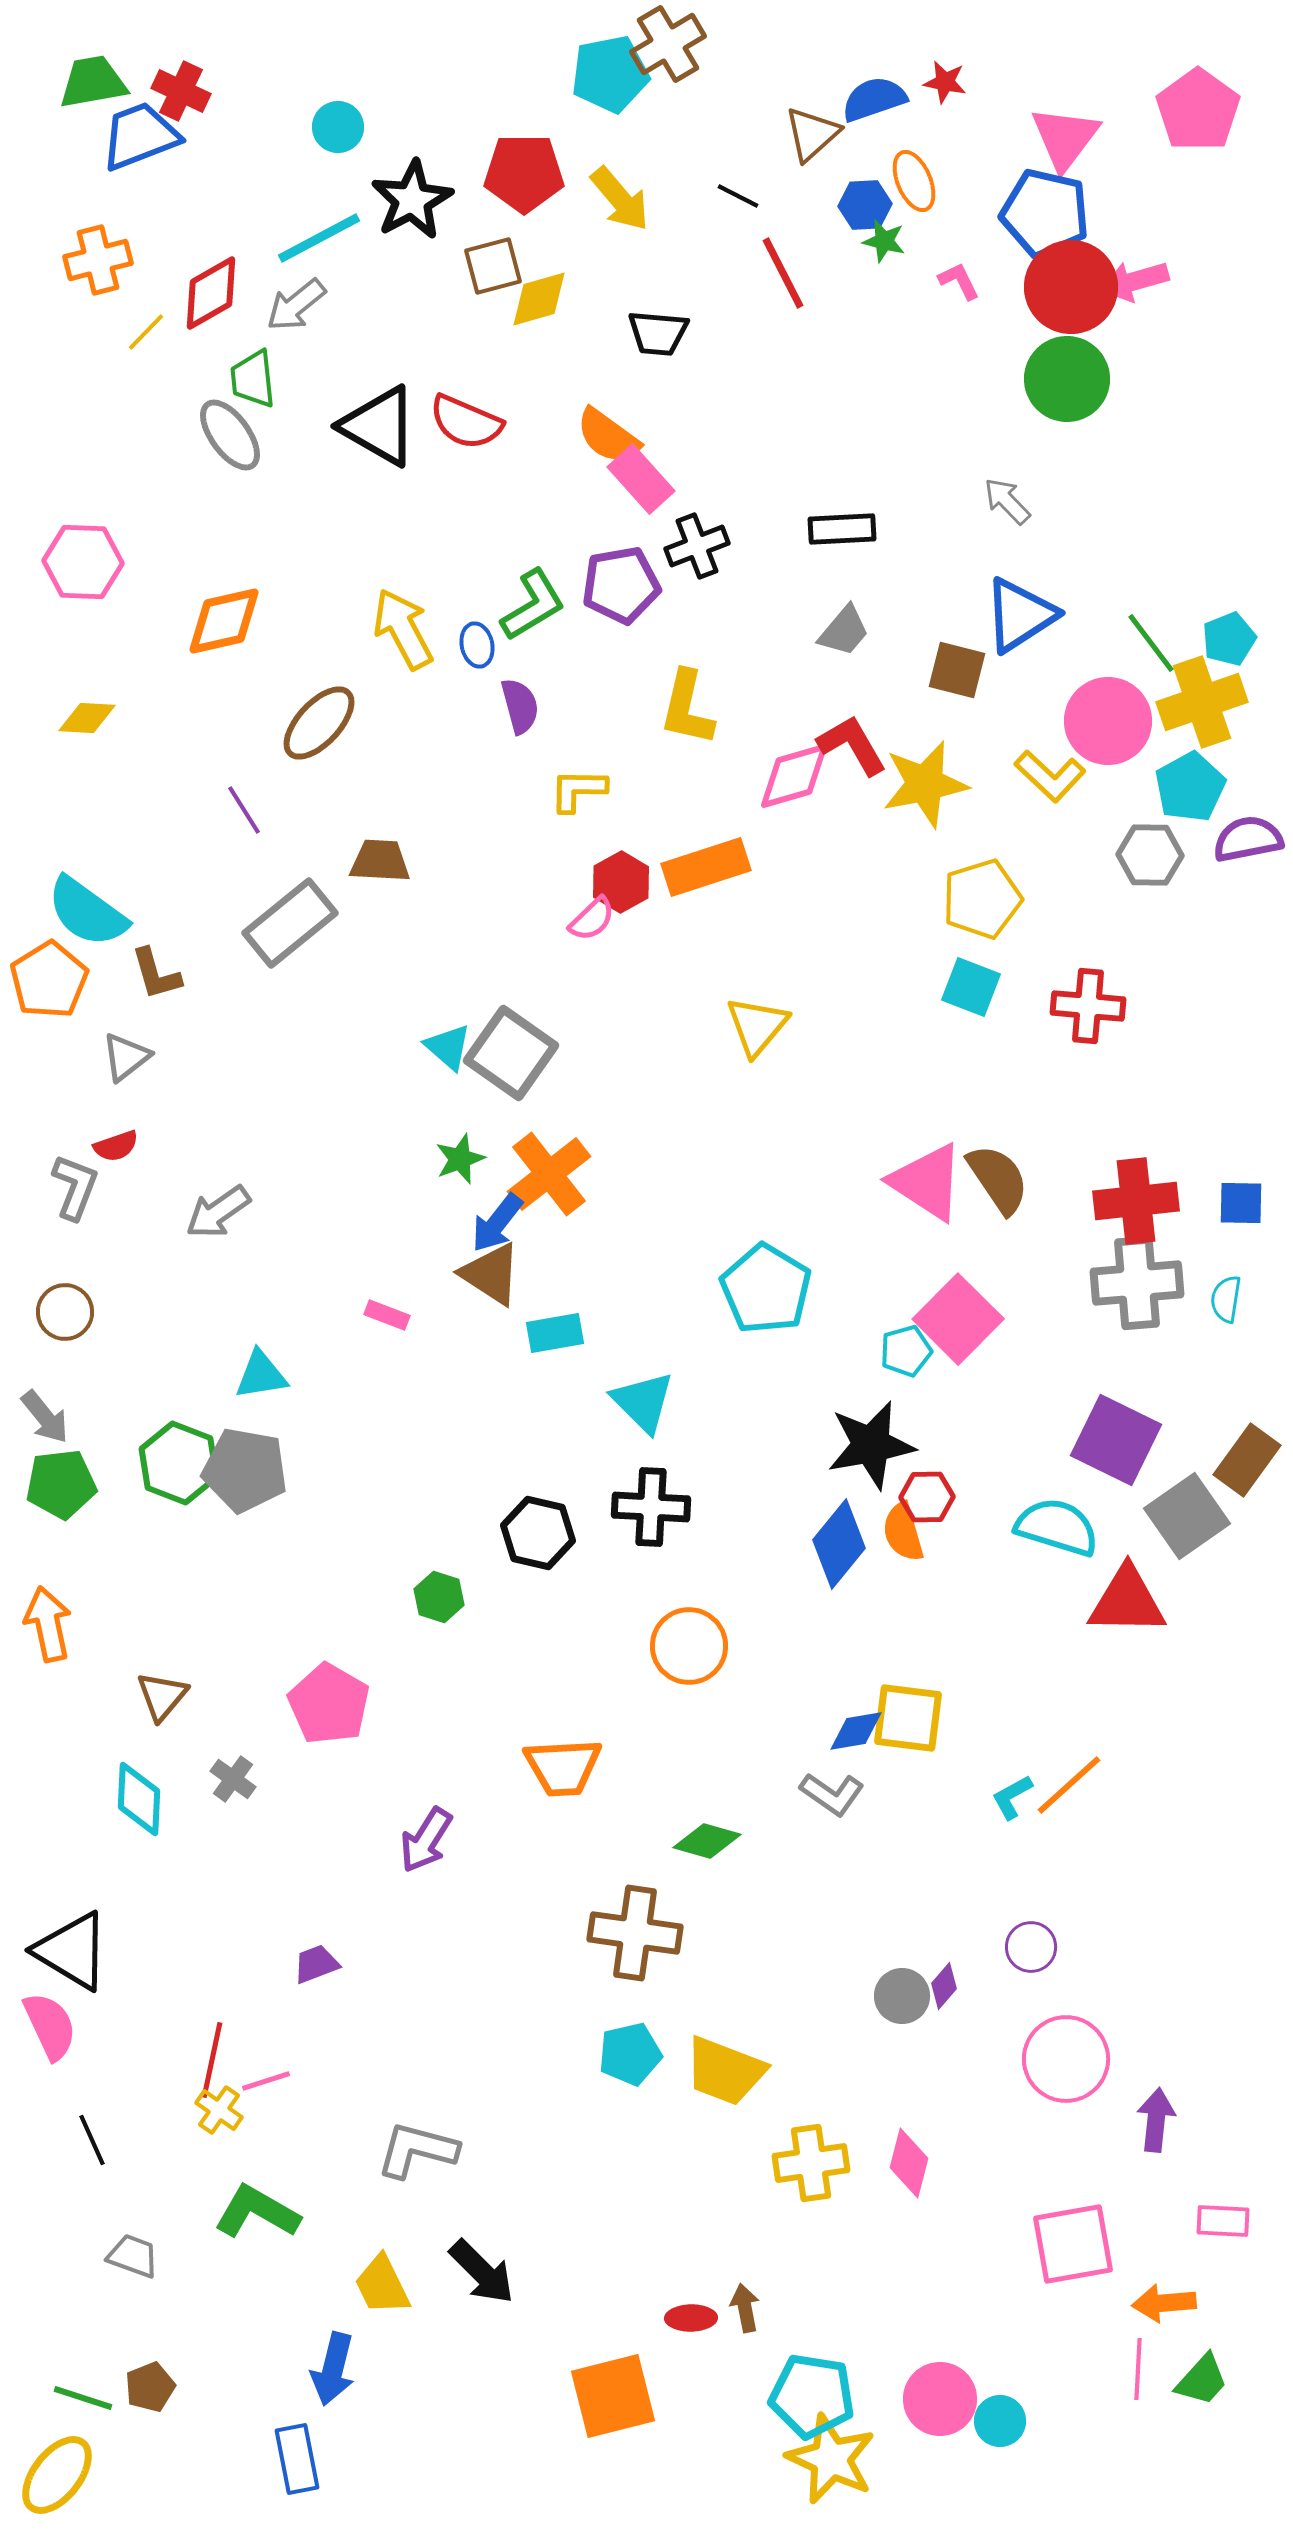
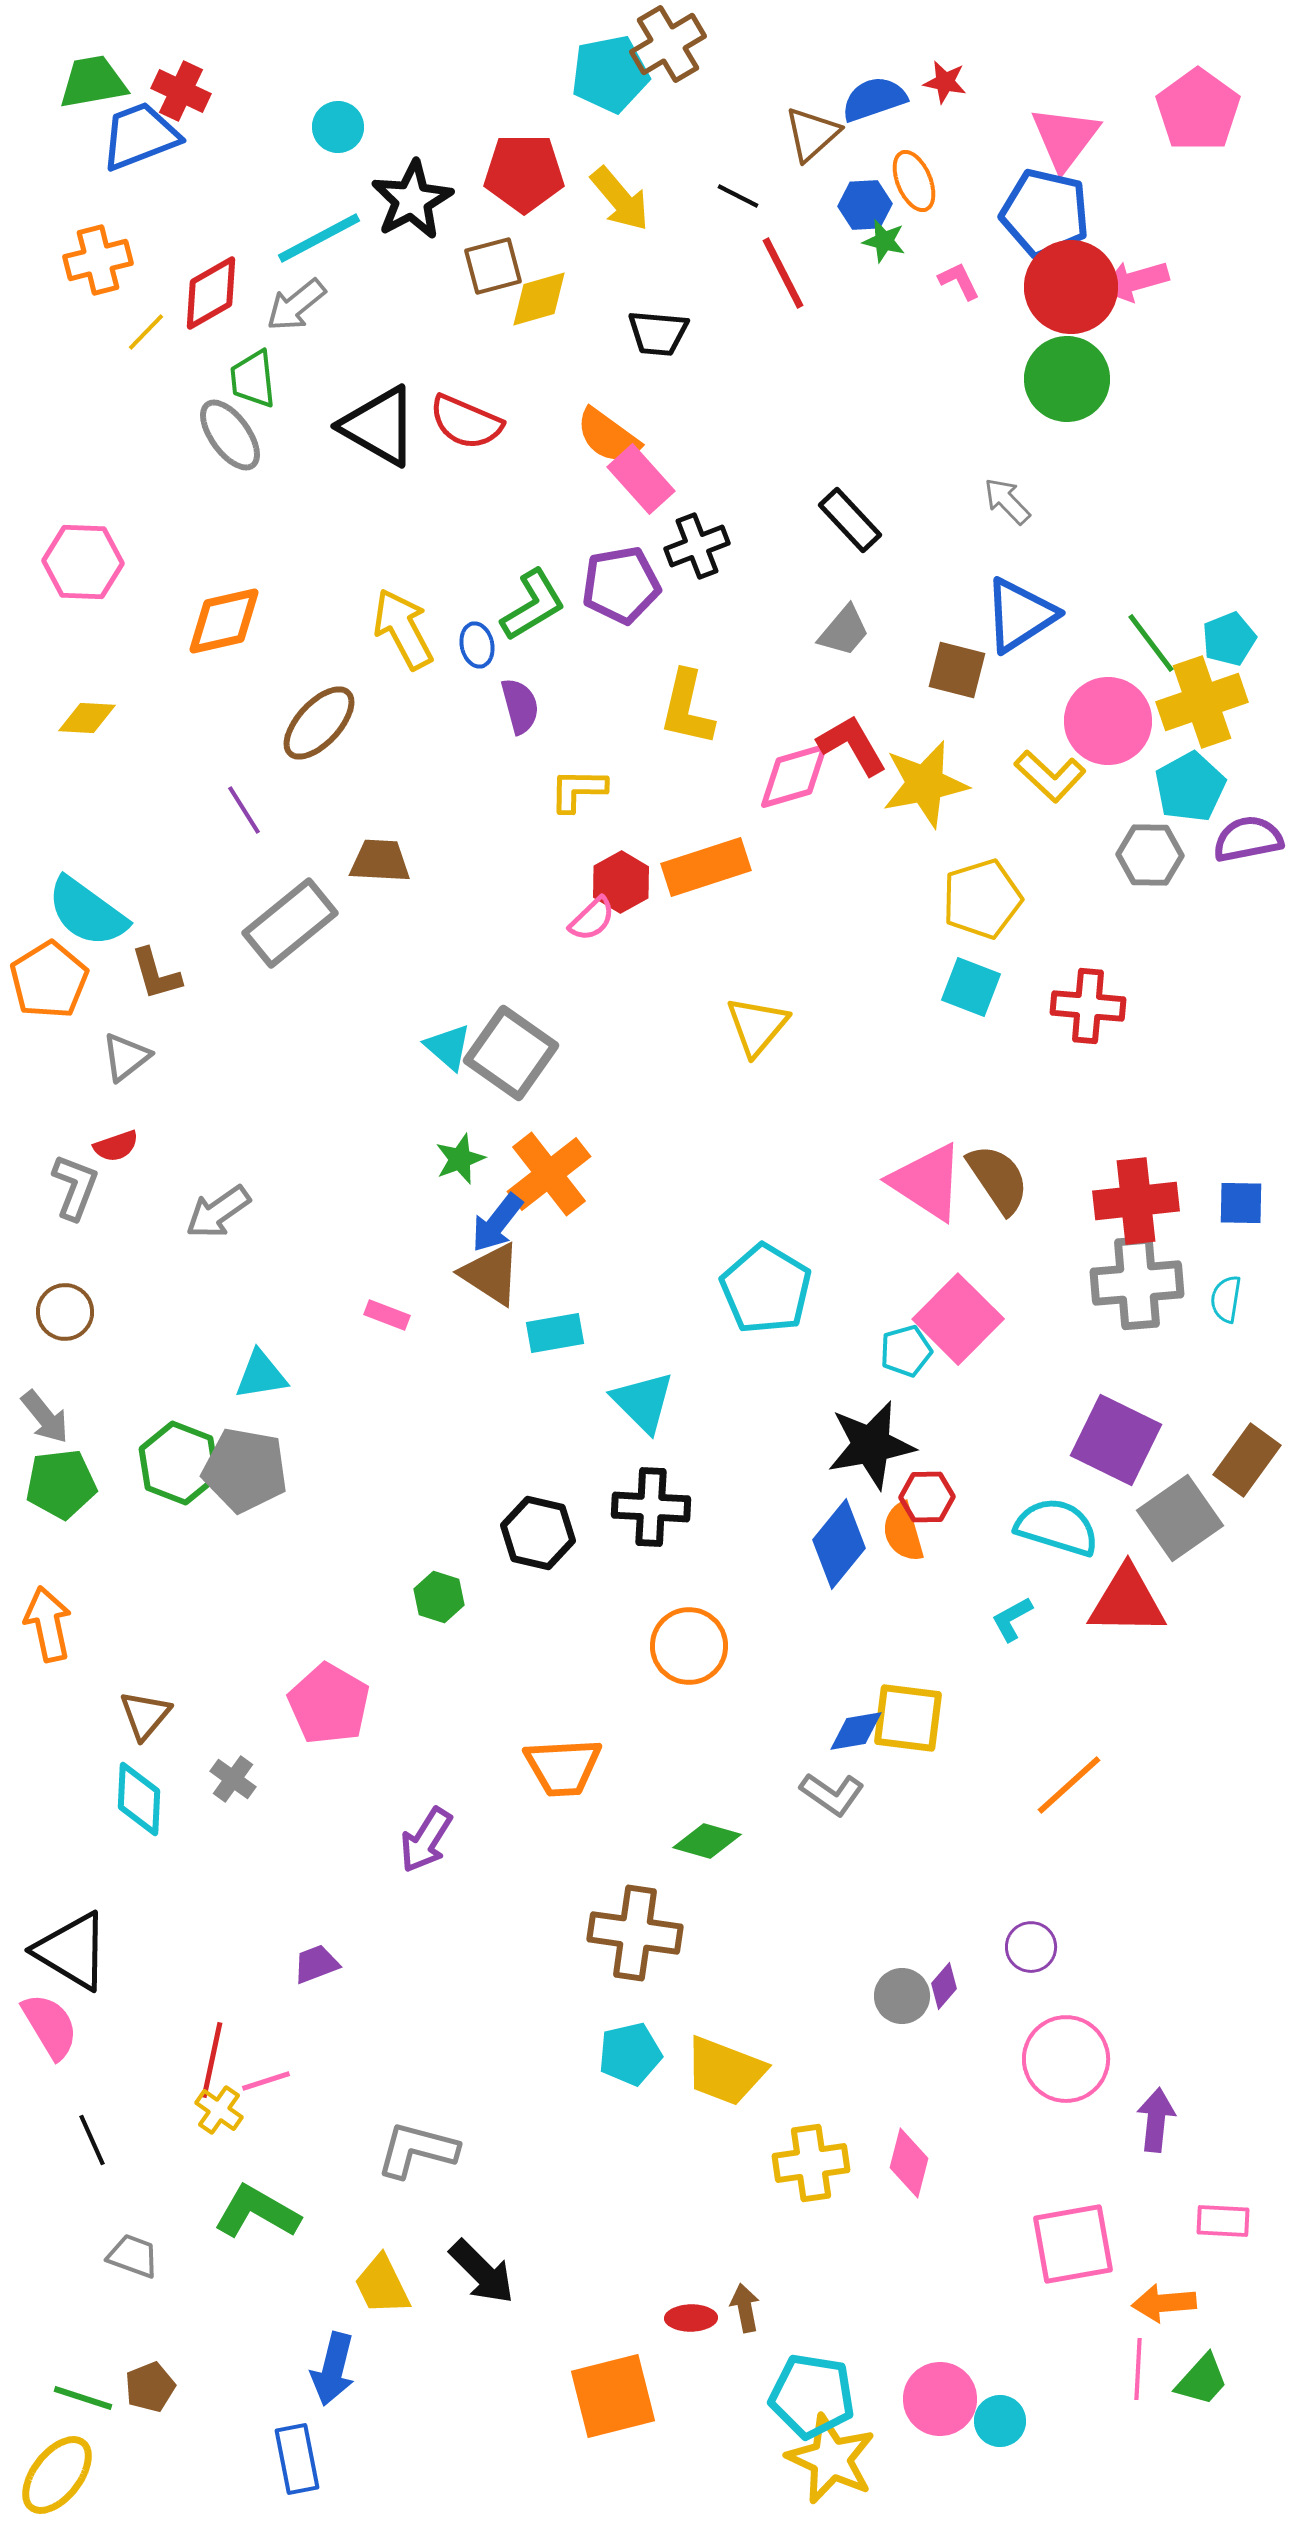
black rectangle at (842, 529): moved 8 px right, 9 px up; rotated 50 degrees clockwise
gray square at (1187, 1516): moved 7 px left, 2 px down
brown triangle at (162, 1696): moved 17 px left, 19 px down
cyan L-shape at (1012, 1797): moved 178 px up
pink semicircle at (50, 2026): rotated 6 degrees counterclockwise
